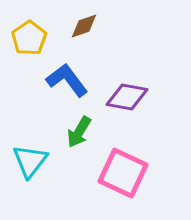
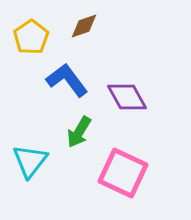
yellow pentagon: moved 2 px right, 1 px up
purple diamond: rotated 51 degrees clockwise
